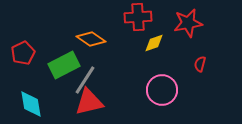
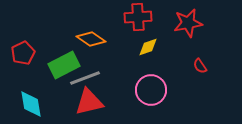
yellow diamond: moved 6 px left, 4 px down
red semicircle: moved 2 px down; rotated 49 degrees counterclockwise
gray line: moved 2 px up; rotated 36 degrees clockwise
pink circle: moved 11 px left
